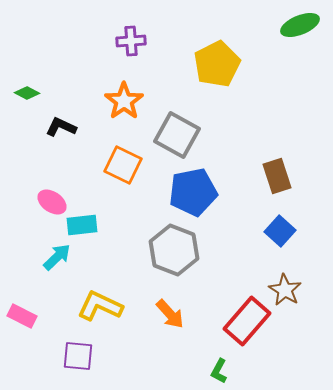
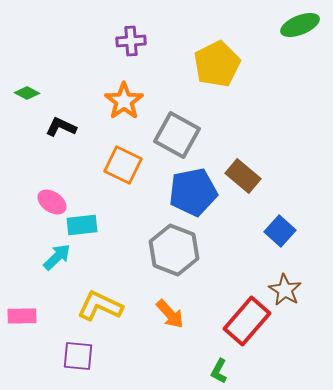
brown rectangle: moved 34 px left; rotated 32 degrees counterclockwise
pink rectangle: rotated 28 degrees counterclockwise
